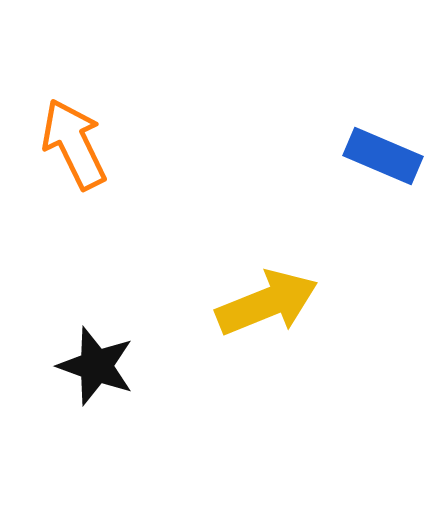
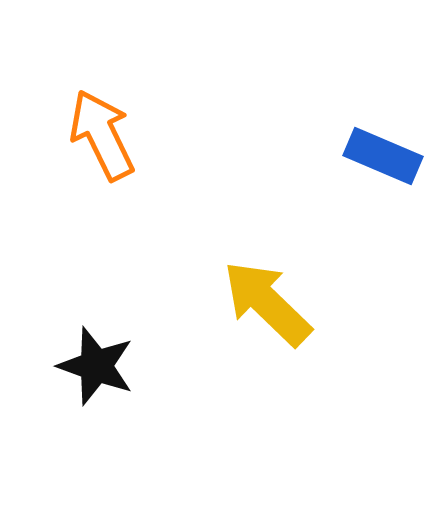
orange arrow: moved 28 px right, 9 px up
yellow arrow: rotated 114 degrees counterclockwise
